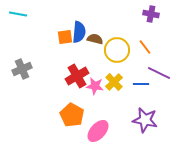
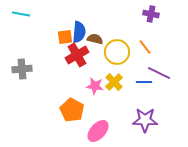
cyan line: moved 3 px right
yellow circle: moved 2 px down
gray cross: rotated 18 degrees clockwise
red cross: moved 21 px up
blue line: moved 3 px right, 2 px up
orange pentagon: moved 5 px up
purple star: rotated 10 degrees counterclockwise
